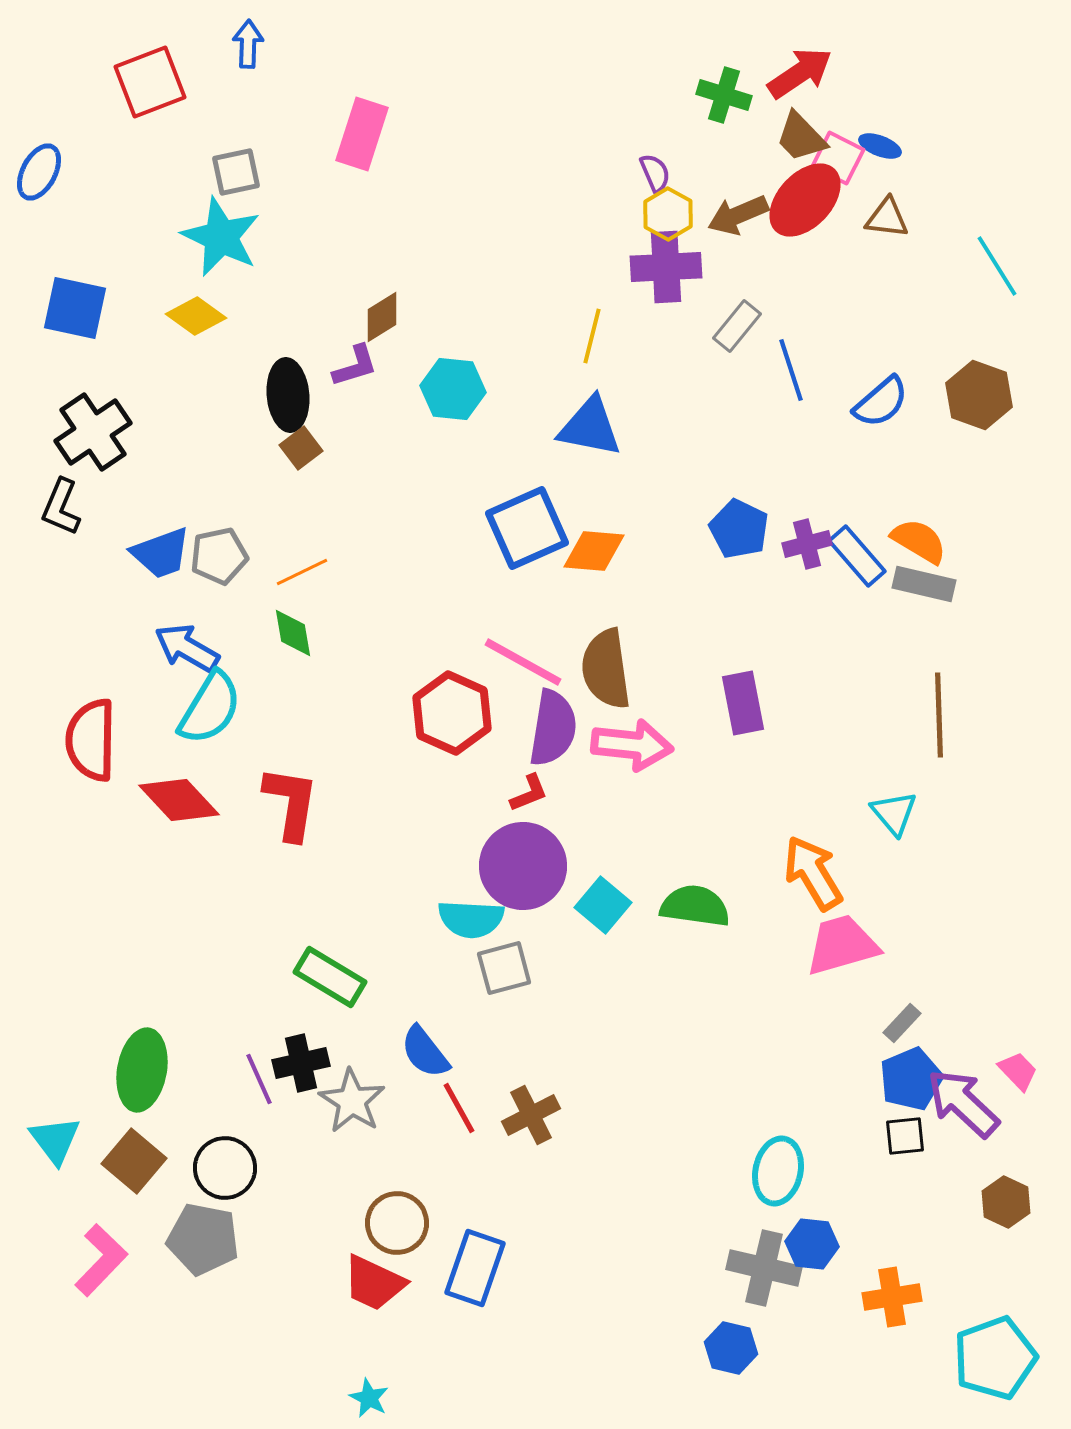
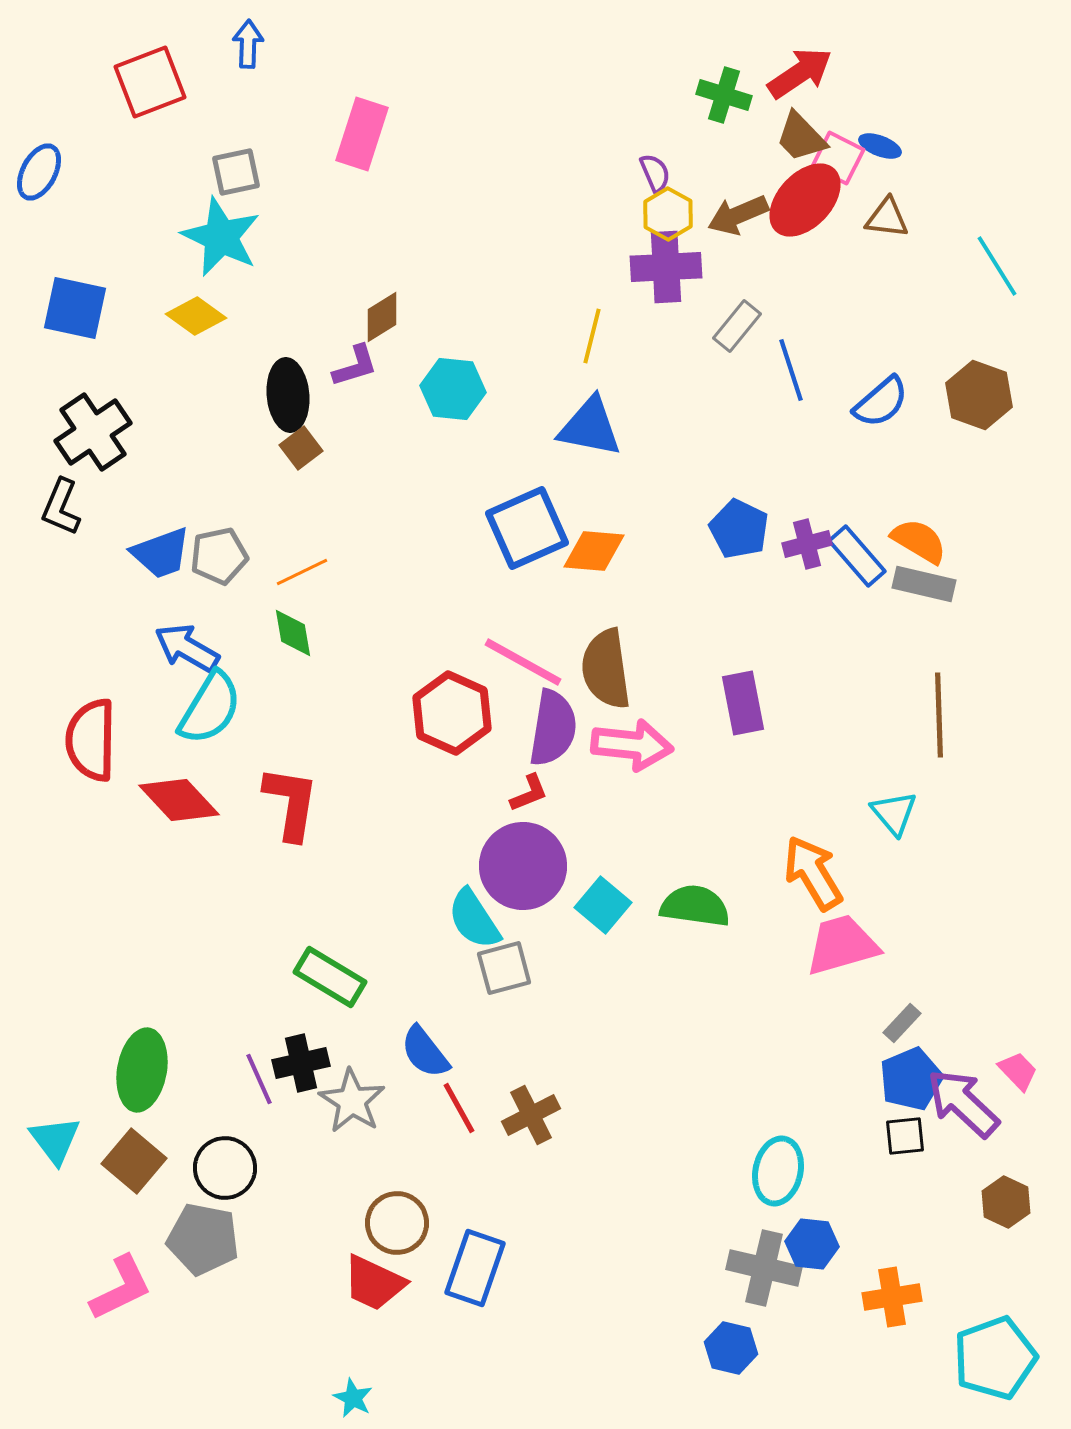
cyan semicircle at (471, 919): moved 3 px right; rotated 54 degrees clockwise
pink L-shape at (101, 1260): moved 20 px right, 28 px down; rotated 20 degrees clockwise
cyan star at (369, 1398): moved 16 px left
